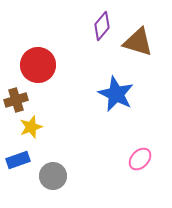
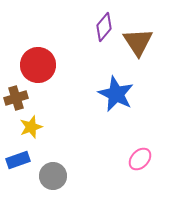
purple diamond: moved 2 px right, 1 px down
brown triangle: rotated 40 degrees clockwise
brown cross: moved 2 px up
